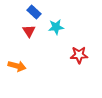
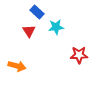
blue rectangle: moved 3 px right
